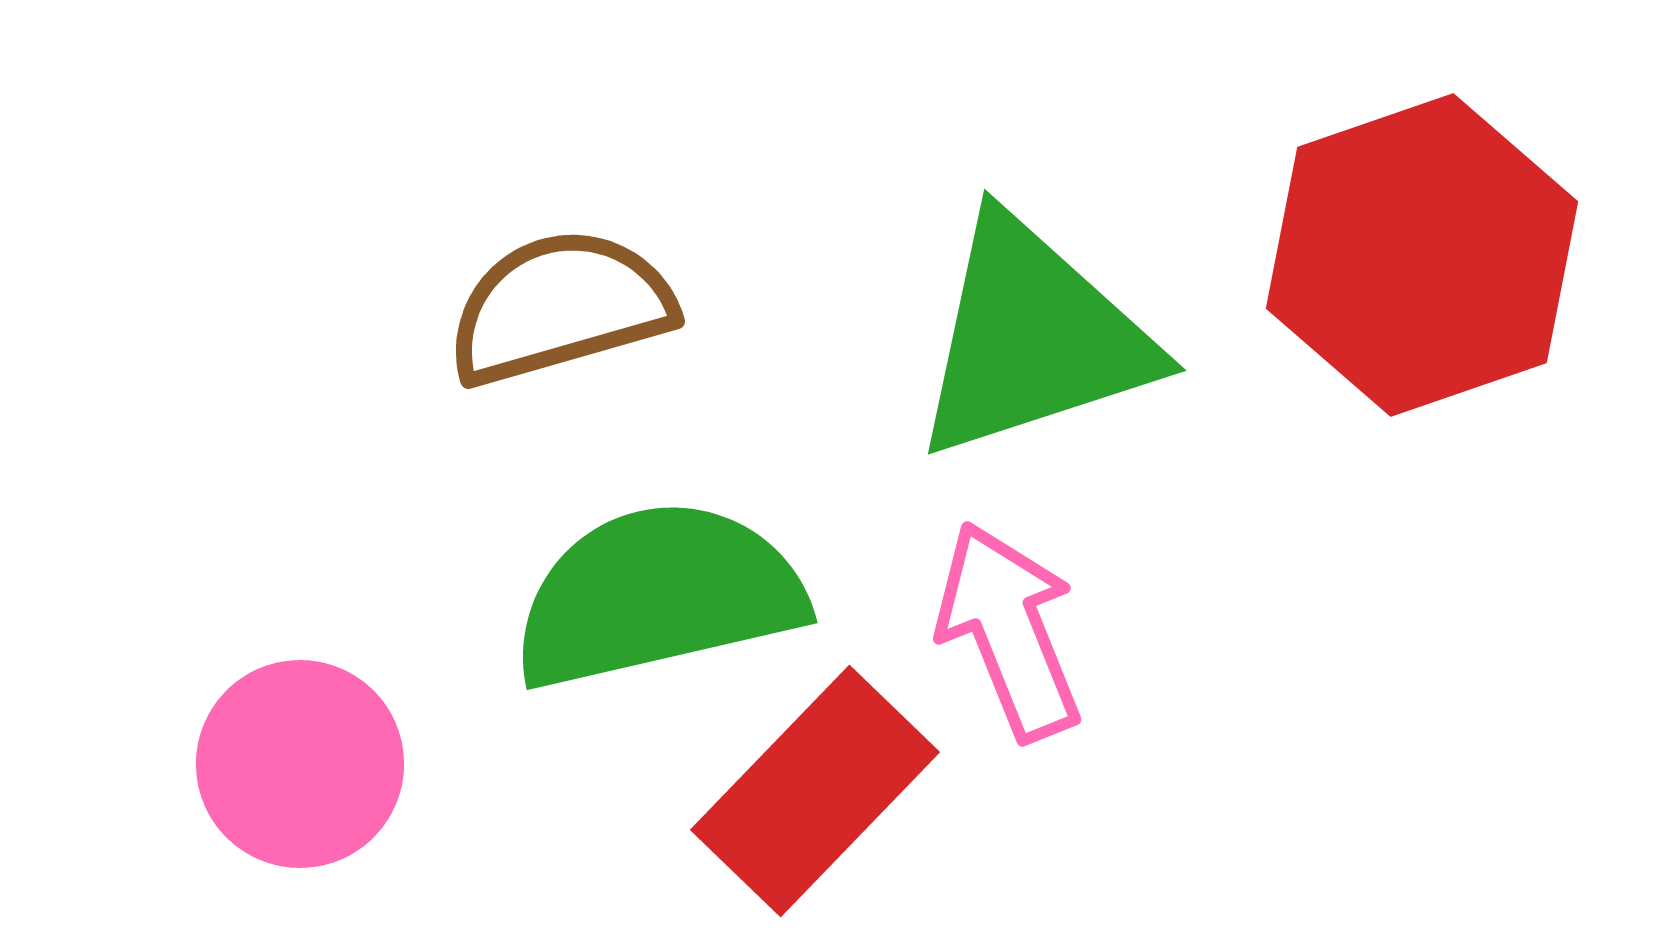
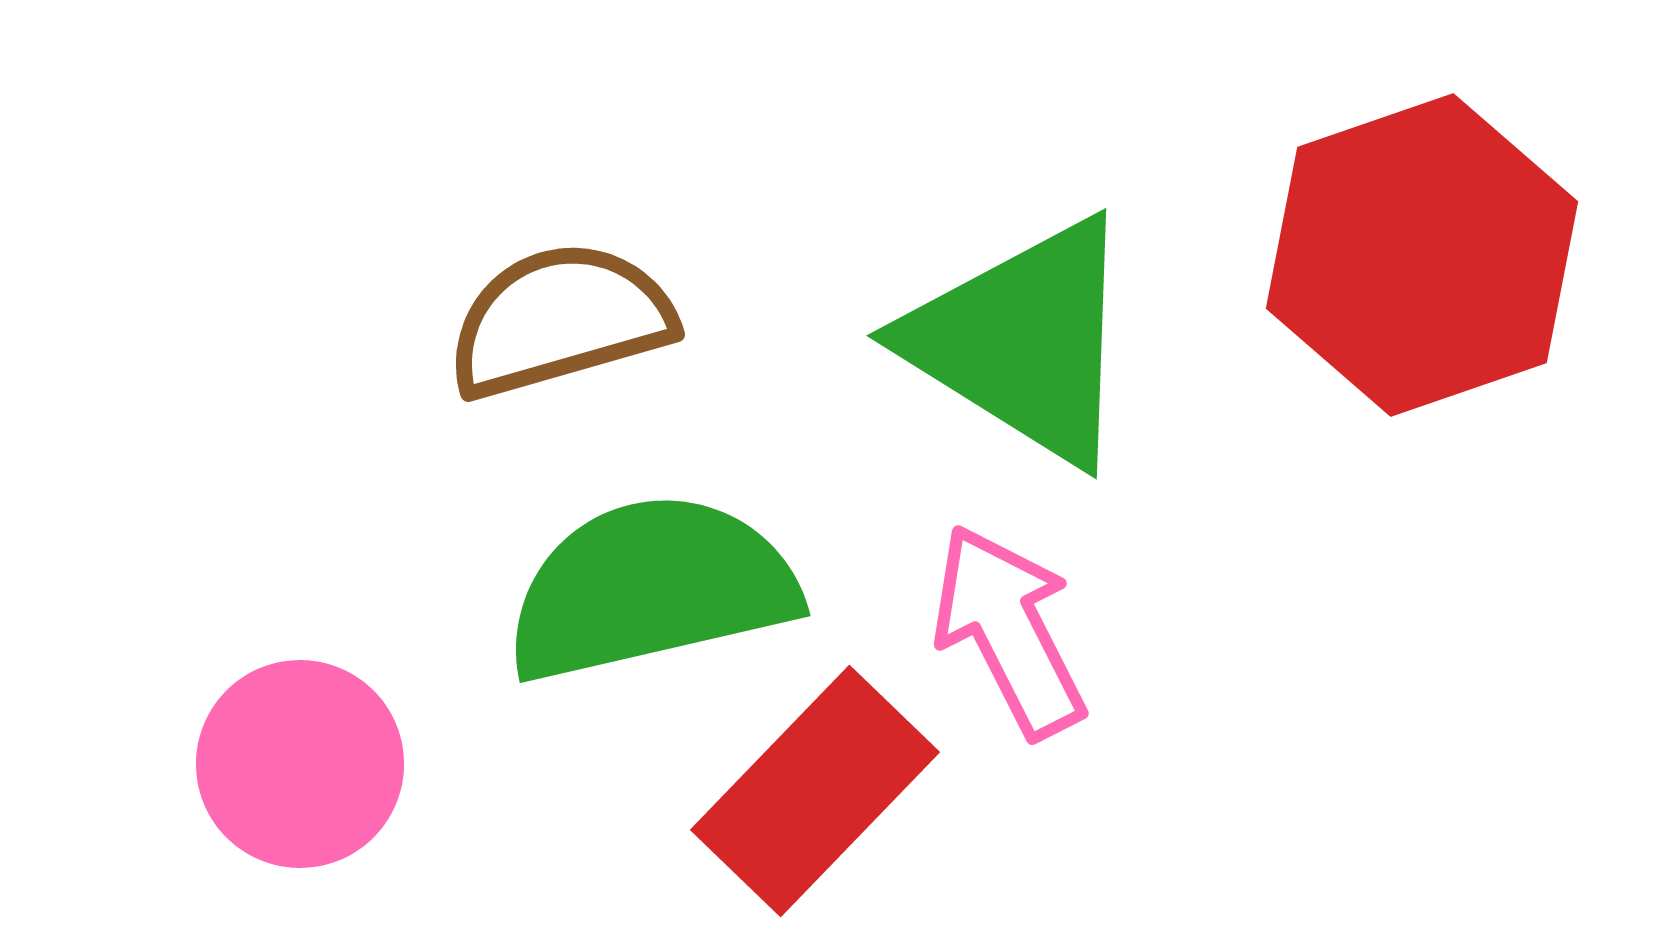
brown semicircle: moved 13 px down
green triangle: moved 10 px left, 3 px down; rotated 50 degrees clockwise
green semicircle: moved 7 px left, 7 px up
pink arrow: rotated 5 degrees counterclockwise
